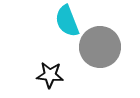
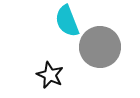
black star: rotated 20 degrees clockwise
